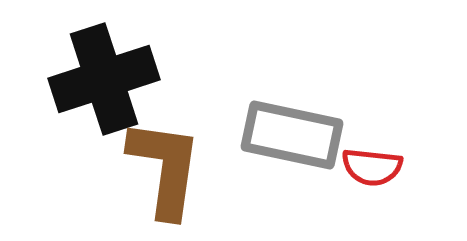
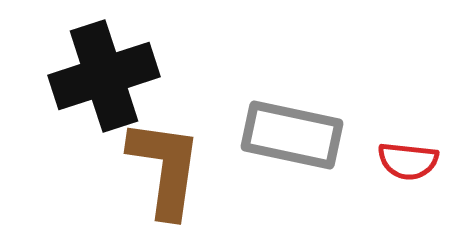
black cross: moved 3 px up
red semicircle: moved 36 px right, 6 px up
